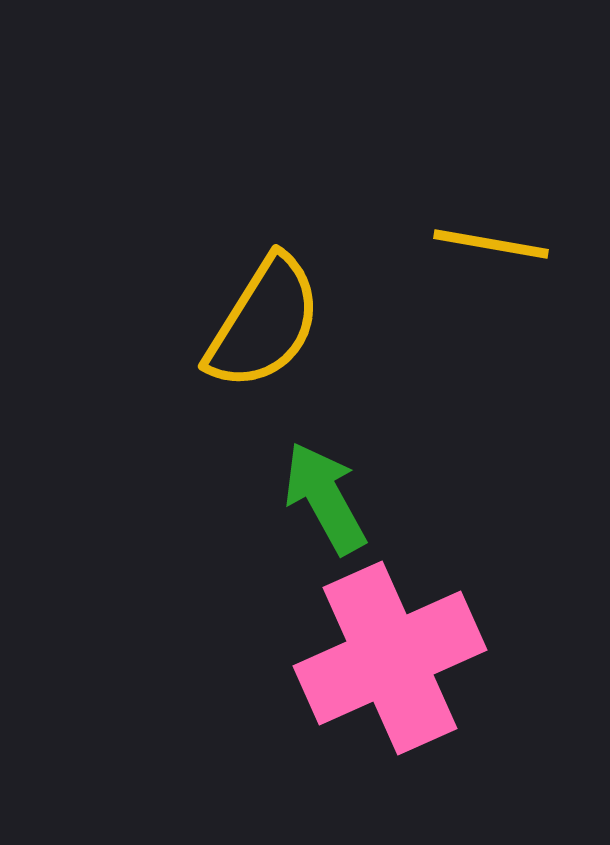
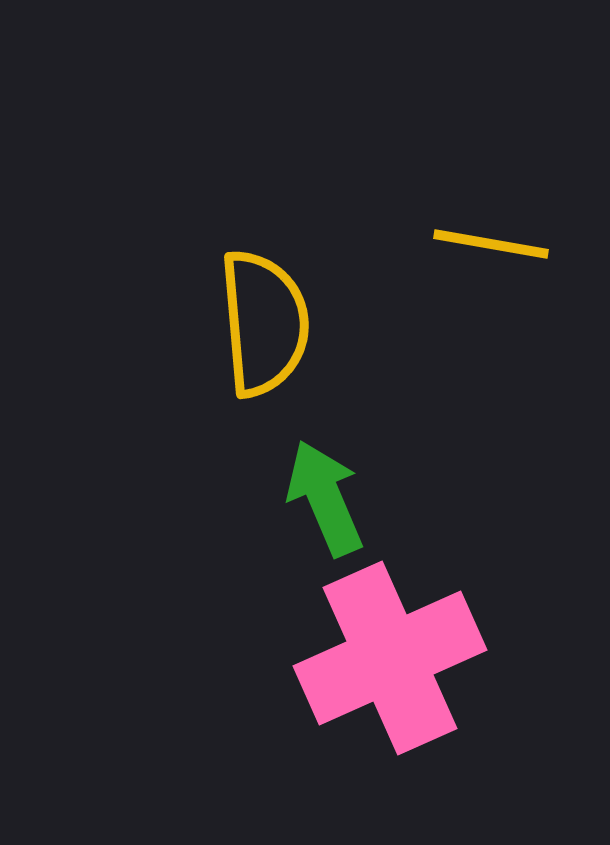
yellow semicircle: rotated 37 degrees counterclockwise
green arrow: rotated 6 degrees clockwise
